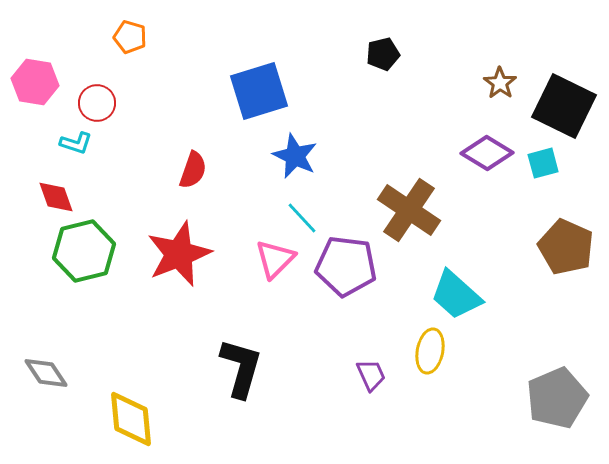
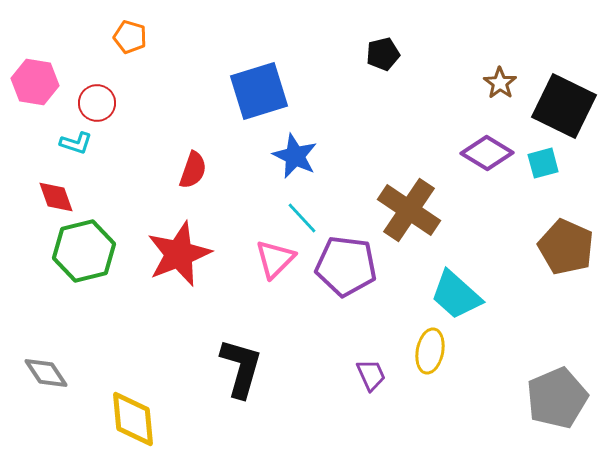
yellow diamond: moved 2 px right
